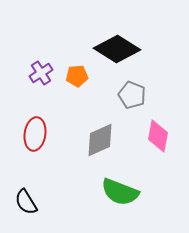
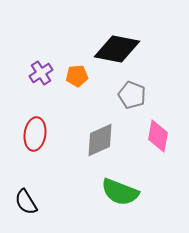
black diamond: rotated 21 degrees counterclockwise
